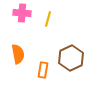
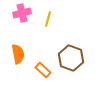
pink cross: rotated 18 degrees counterclockwise
brown hexagon: rotated 15 degrees counterclockwise
orange rectangle: rotated 56 degrees counterclockwise
